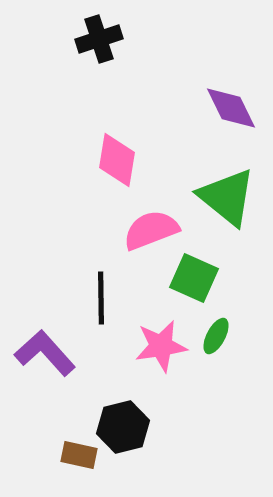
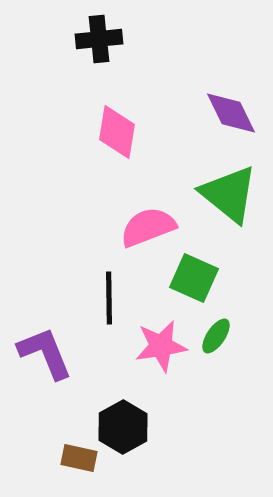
black cross: rotated 12 degrees clockwise
purple diamond: moved 5 px down
pink diamond: moved 28 px up
green triangle: moved 2 px right, 3 px up
pink semicircle: moved 3 px left, 3 px up
black line: moved 8 px right
green ellipse: rotated 6 degrees clockwise
purple L-shape: rotated 20 degrees clockwise
black hexagon: rotated 15 degrees counterclockwise
brown rectangle: moved 3 px down
